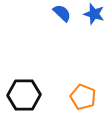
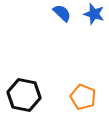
black hexagon: rotated 12 degrees clockwise
